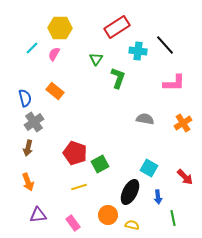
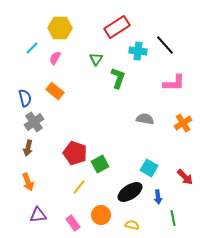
pink semicircle: moved 1 px right, 4 px down
yellow line: rotated 35 degrees counterclockwise
black ellipse: rotated 30 degrees clockwise
orange circle: moved 7 px left
